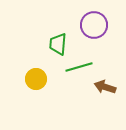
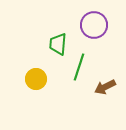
green line: rotated 56 degrees counterclockwise
brown arrow: rotated 45 degrees counterclockwise
